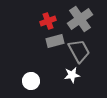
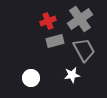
gray trapezoid: moved 5 px right, 1 px up
white circle: moved 3 px up
